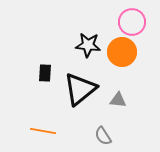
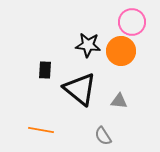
orange circle: moved 1 px left, 1 px up
black rectangle: moved 3 px up
black triangle: rotated 42 degrees counterclockwise
gray triangle: moved 1 px right, 1 px down
orange line: moved 2 px left, 1 px up
